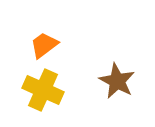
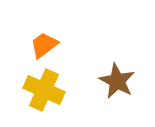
yellow cross: moved 1 px right
